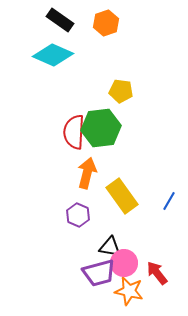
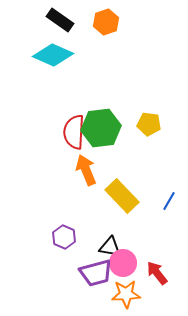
orange hexagon: moved 1 px up
yellow pentagon: moved 28 px right, 33 px down
orange arrow: moved 1 px left, 3 px up; rotated 36 degrees counterclockwise
yellow rectangle: rotated 8 degrees counterclockwise
purple hexagon: moved 14 px left, 22 px down
pink circle: moved 1 px left
purple trapezoid: moved 3 px left
orange star: moved 3 px left, 3 px down; rotated 16 degrees counterclockwise
